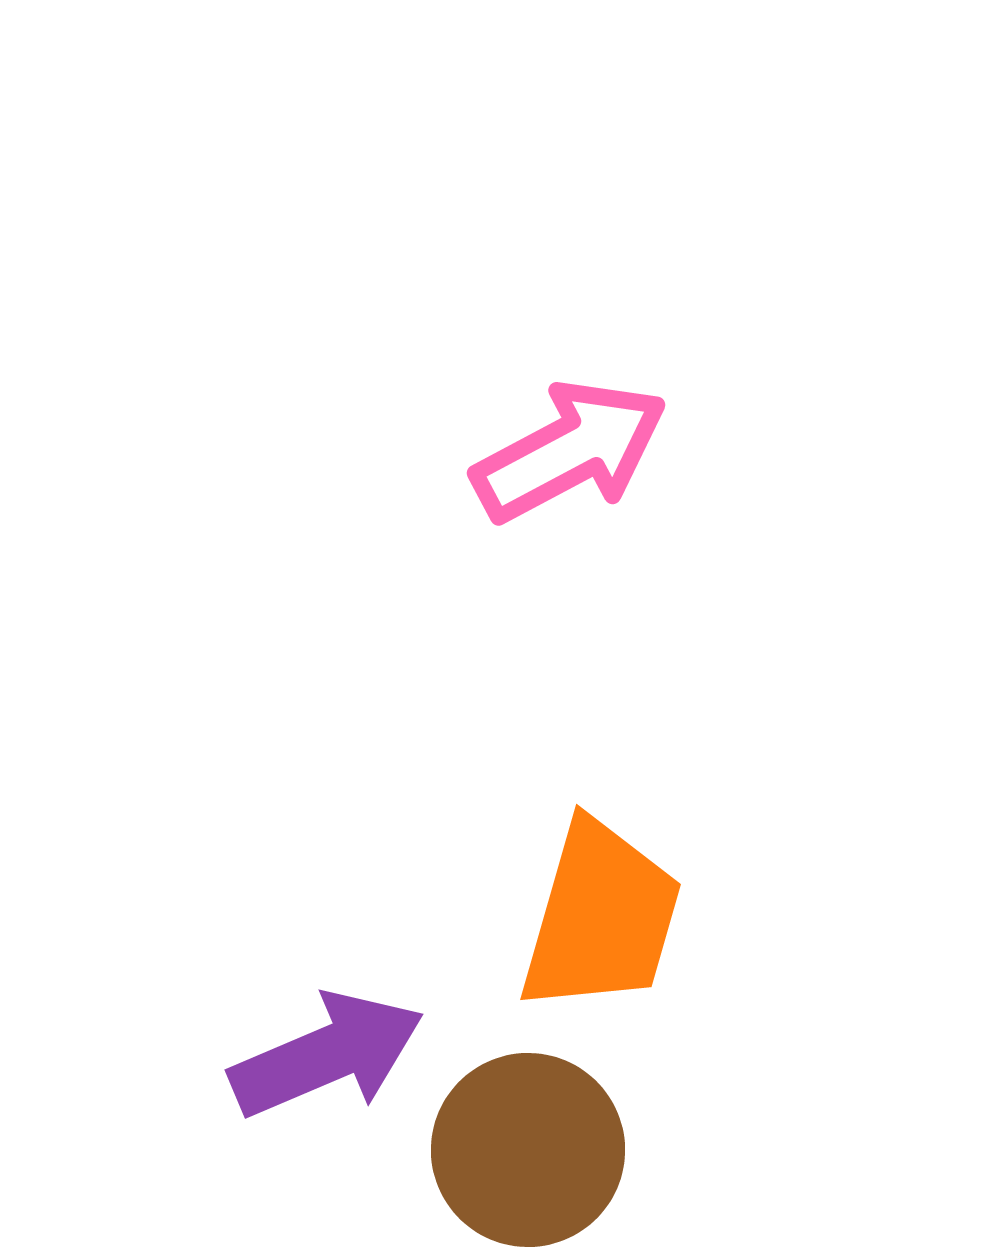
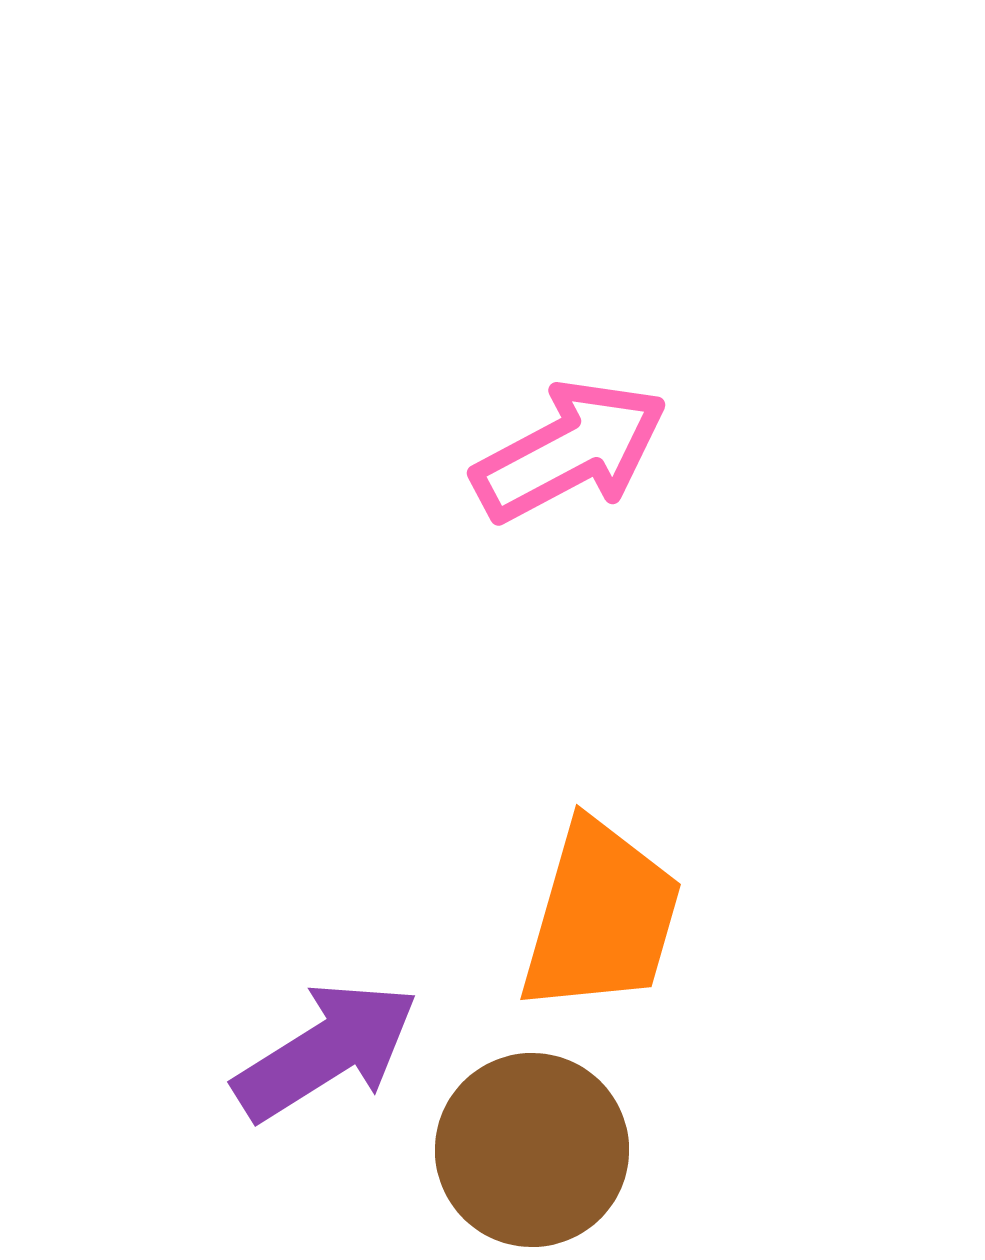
purple arrow: moved 1 px left, 4 px up; rotated 9 degrees counterclockwise
brown circle: moved 4 px right
